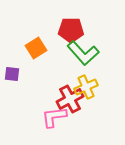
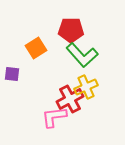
green L-shape: moved 1 px left, 2 px down
